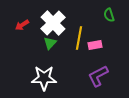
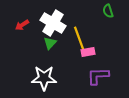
green semicircle: moved 1 px left, 4 px up
white cross: rotated 15 degrees counterclockwise
yellow line: rotated 30 degrees counterclockwise
pink rectangle: moved 7 px left, 7 px down
purple L-shape: rotated 25 degrees clockwise
